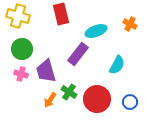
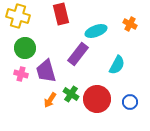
green circle: moved 3 px right, 1 px up
green cross: moved 2 px right, 2 px down
